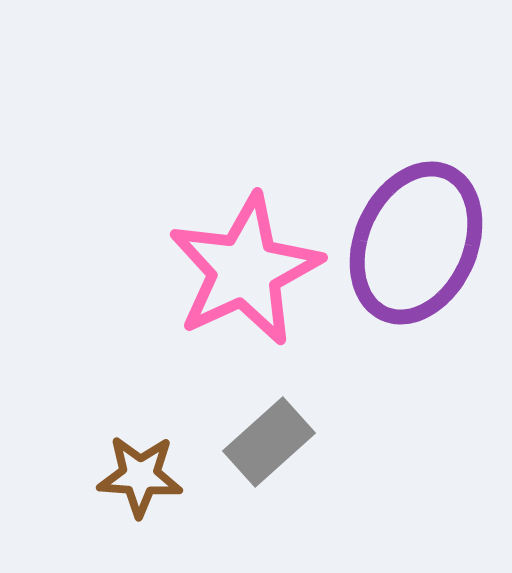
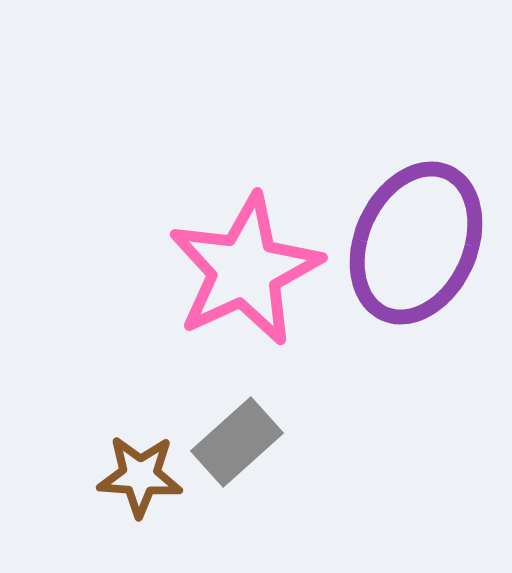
gray rectangle: moved 32 px left
